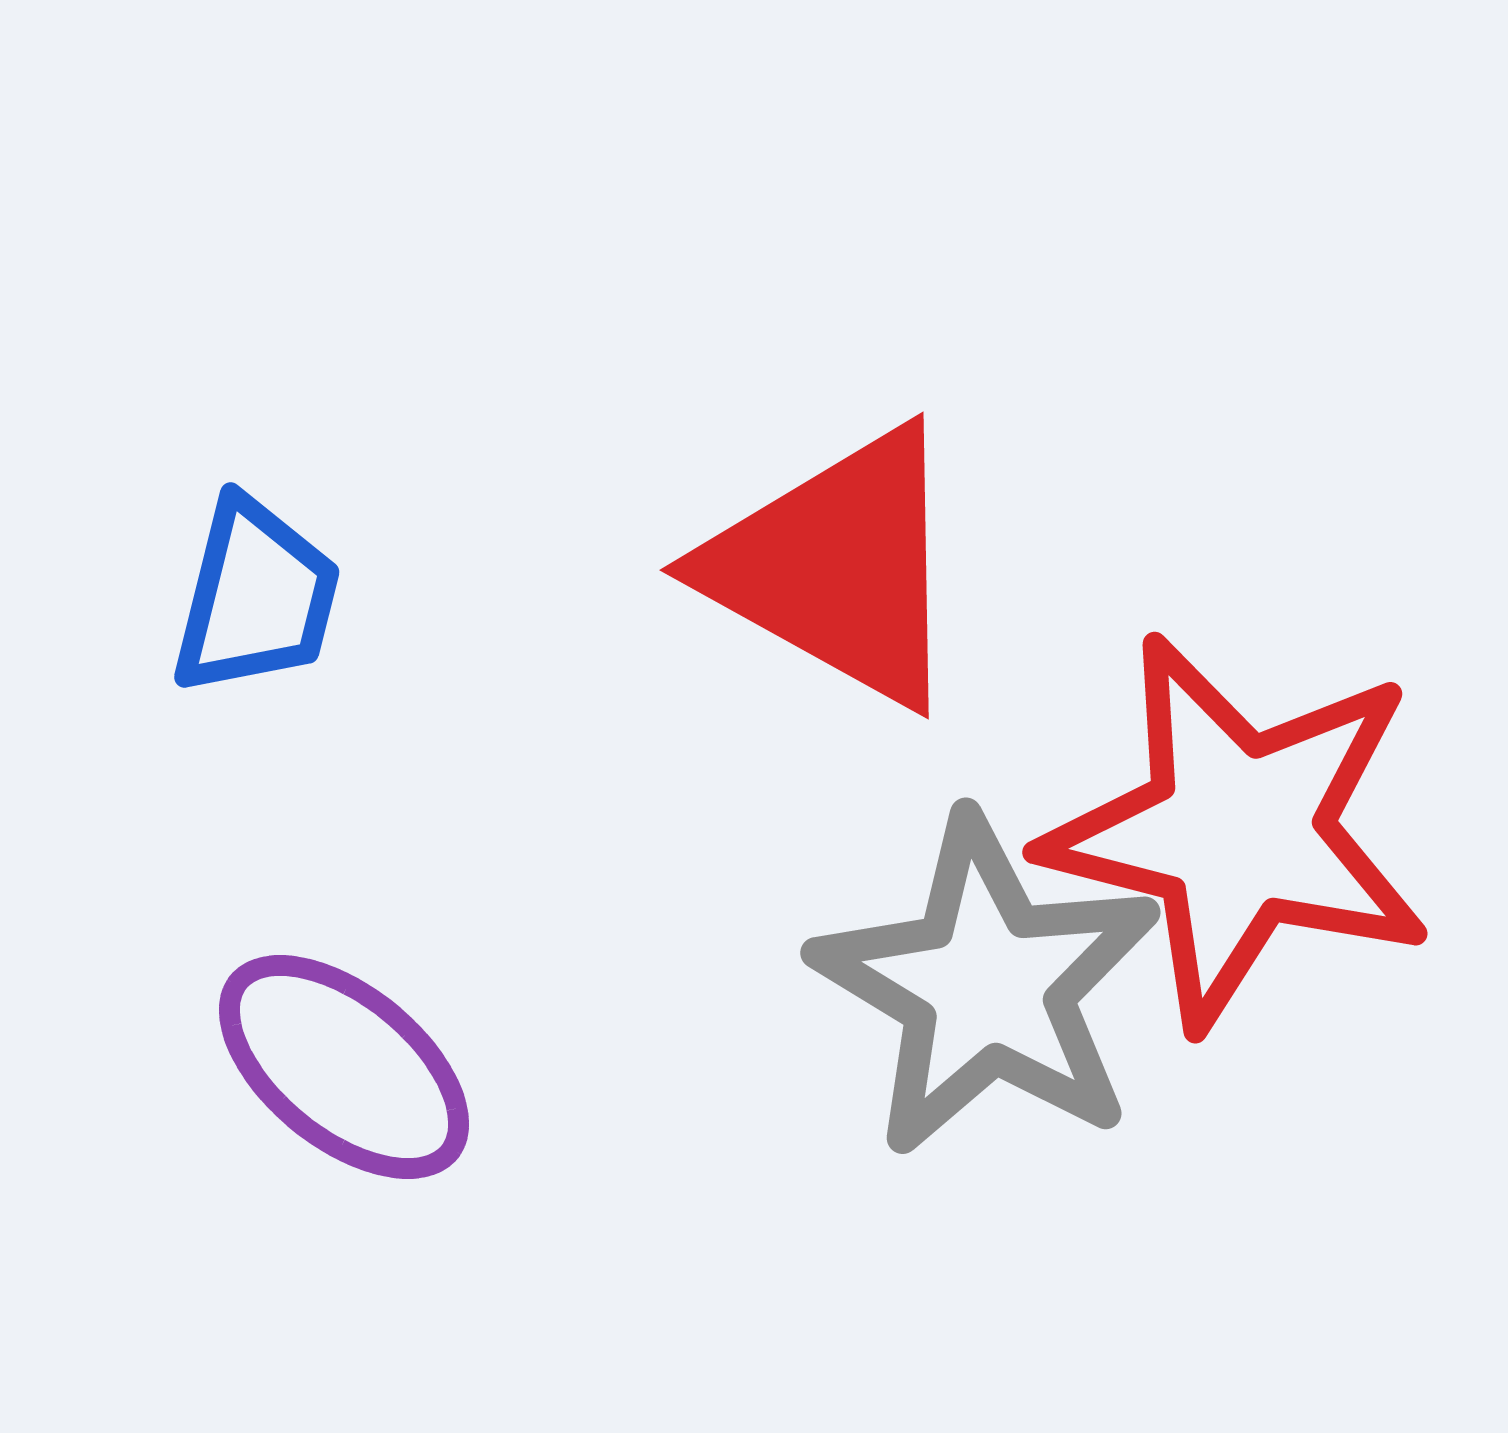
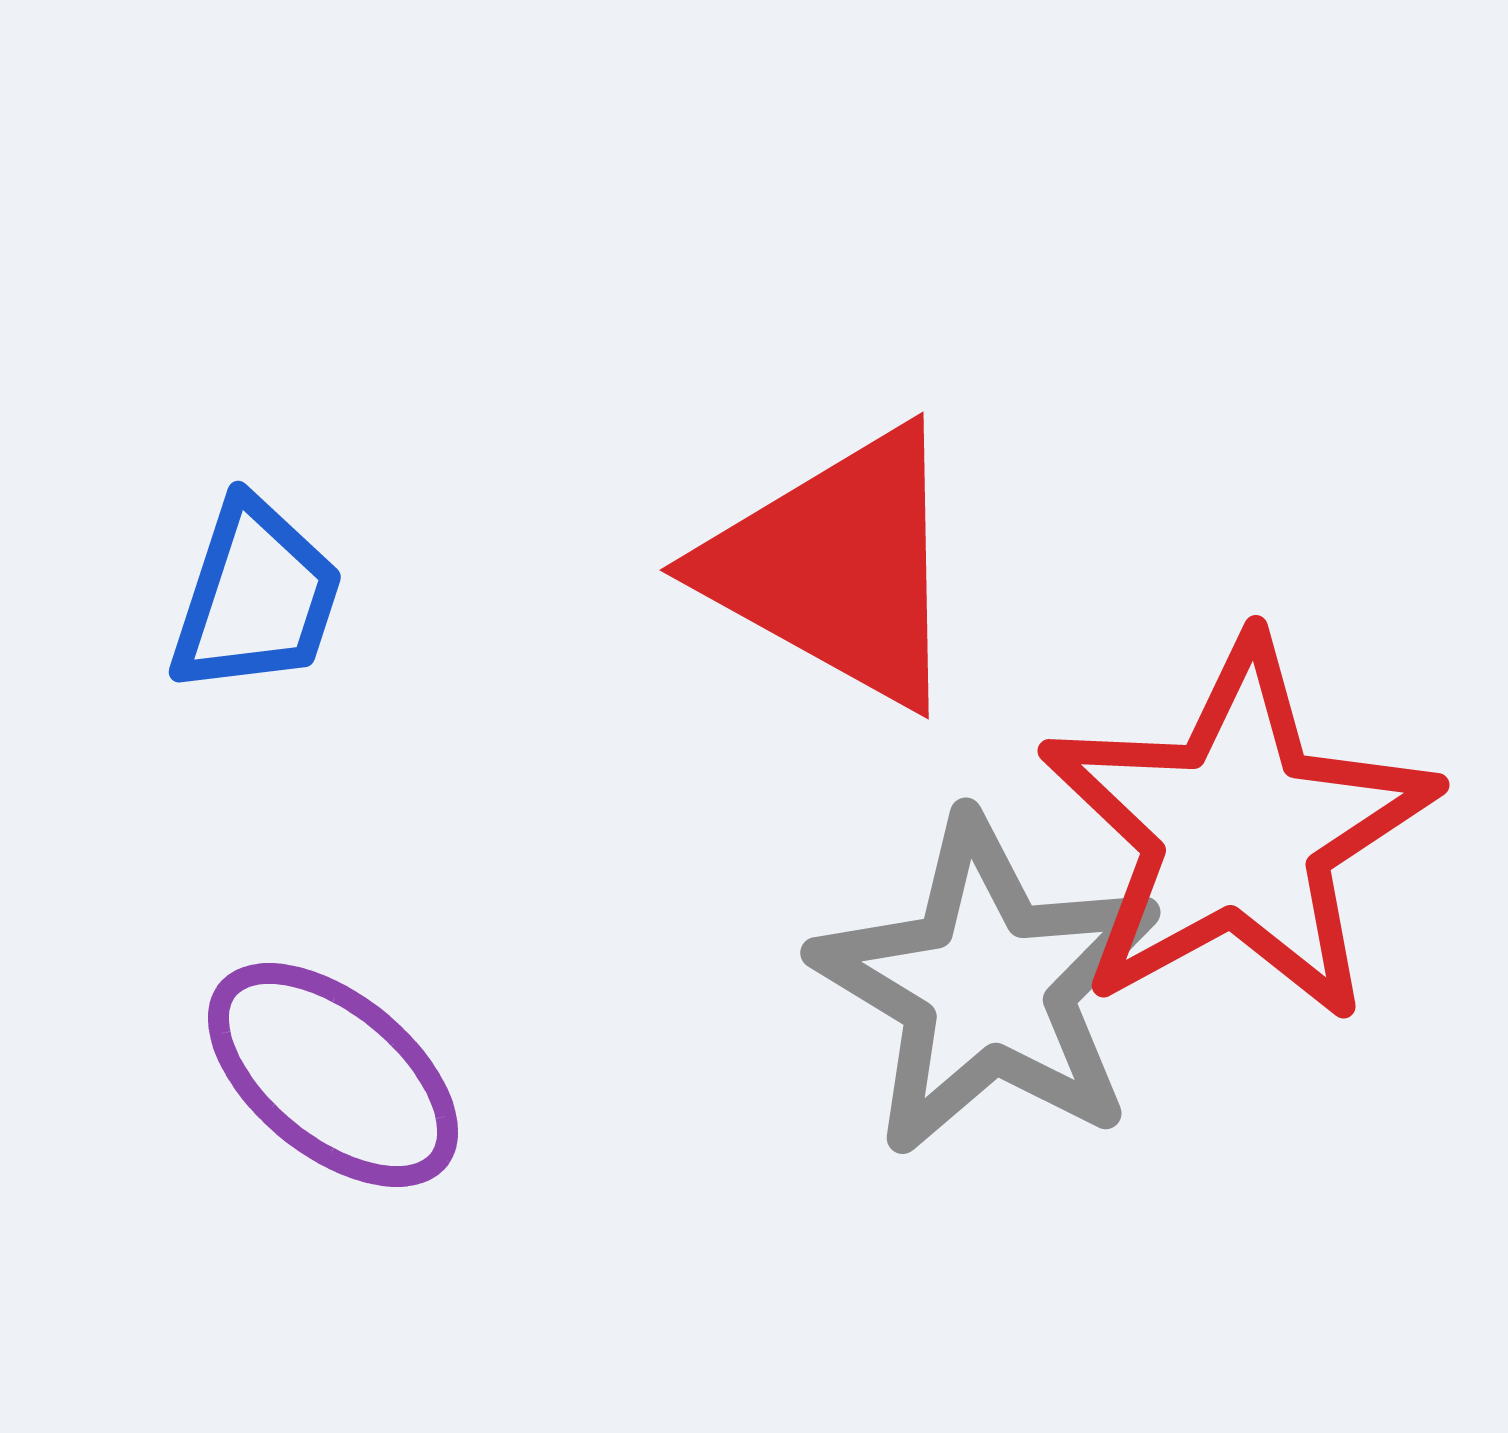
blue trapezoid: rotated 4 degrees clockwise
red star: rotated 29 degrees clockwise
purple ellipse: moved 11 px left, 8 px down
